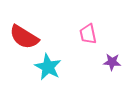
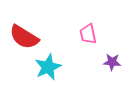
cyan star: rotated 20 degrees clockwise
